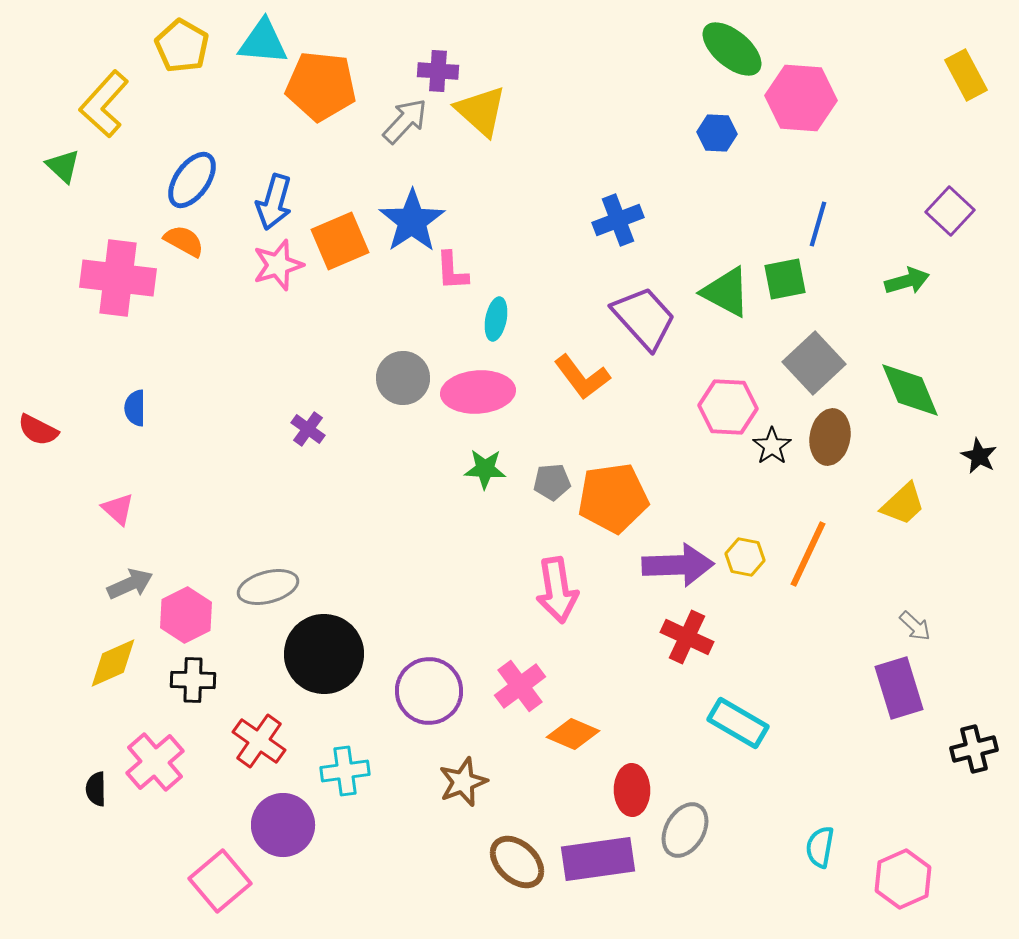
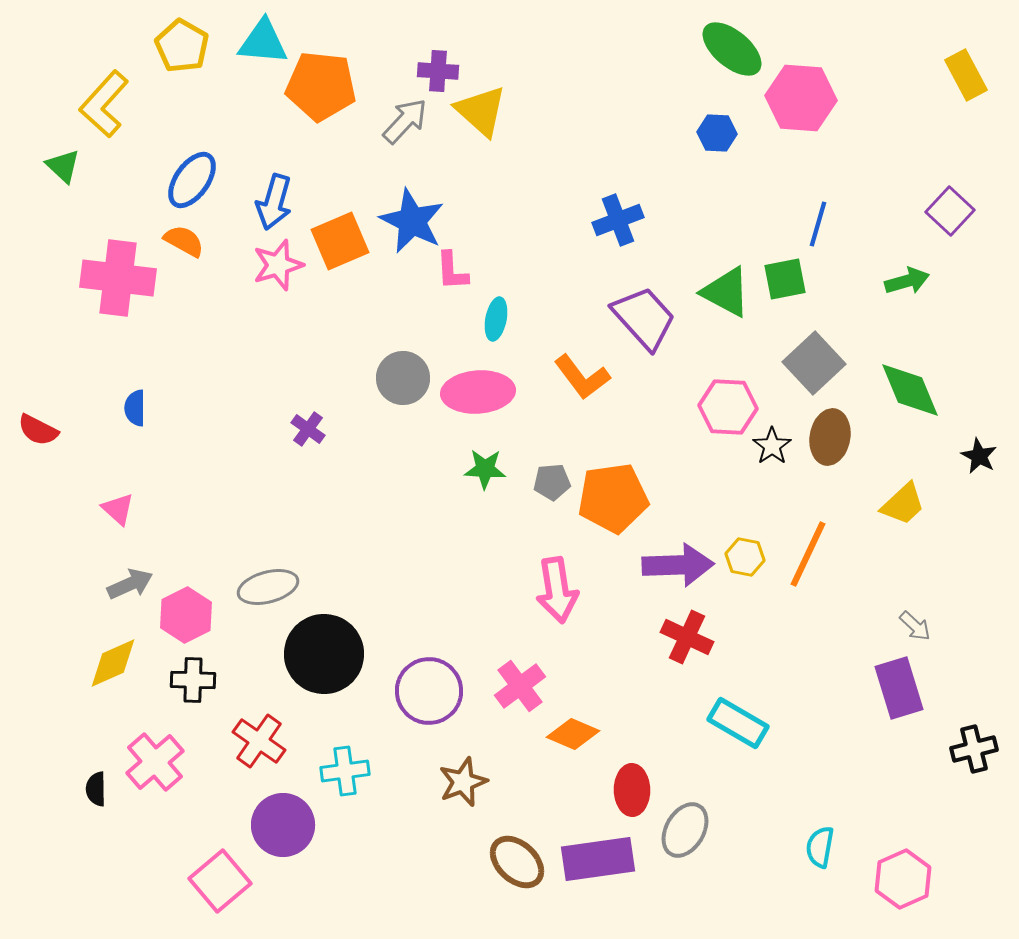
blue star at (412, 221): rotated 12 degrees counterclockwise
